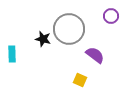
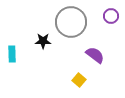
gray circle: moved 2 px right, 7 px up
black star: moved 2 px down; rotated 14 degrees counterclockwise
yellow square: moved 1 px left; rotated 16 degrees clockwise
